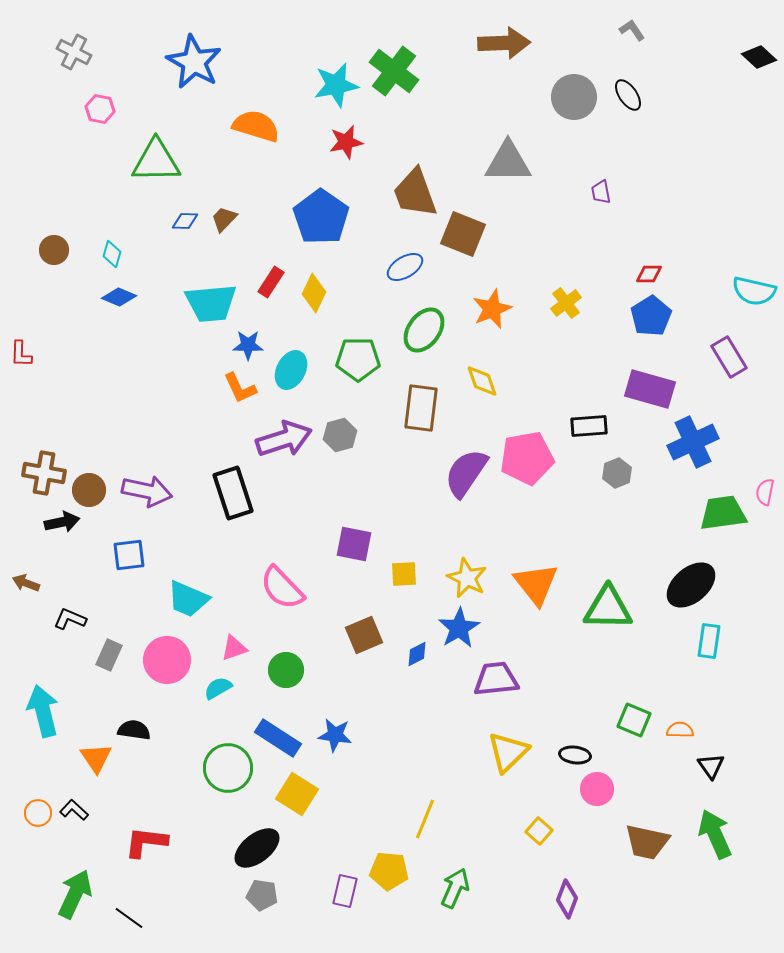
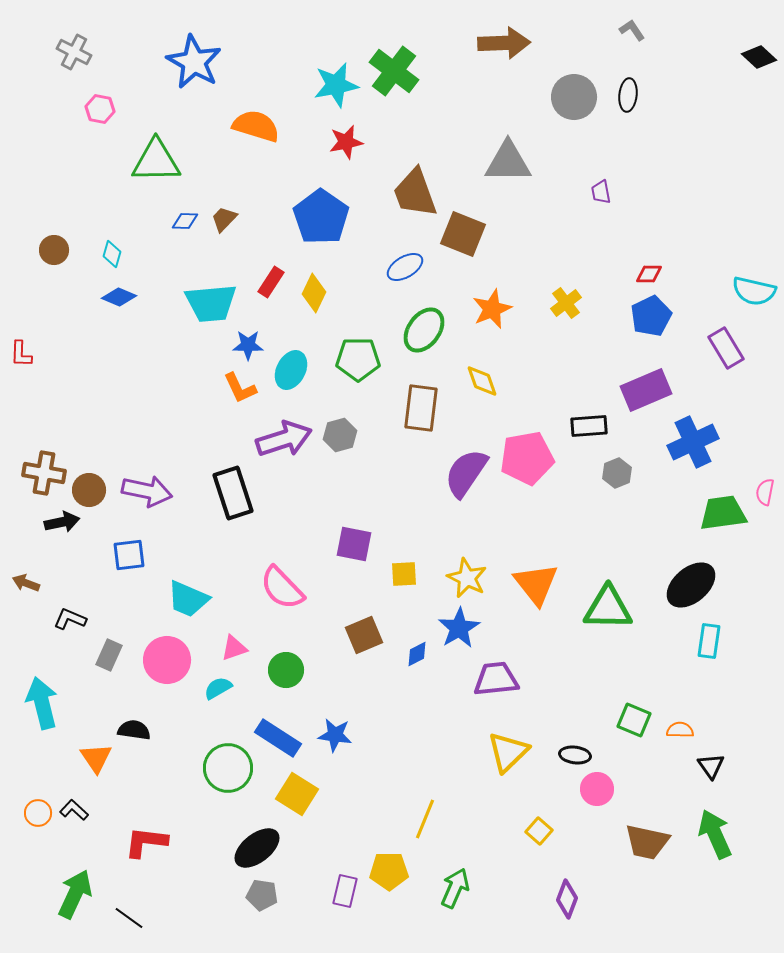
black ellipse at (628, 95): rotated 40 degrees clockwise
blue pentagon at (651, 316): rotated 6 degrees clockwise
purple rectangle at (729, 357): moved 3 px left, 9 px up
purple rectangle at (650, 389): moved 4 px left, 1 px down; rotated 39 degrees counterclockwise
cyan arrow at (43, 711): moved 1 px left, 8 px up
yellow pentagon at (389, 871): rotated 6 degrees counterclockwise
